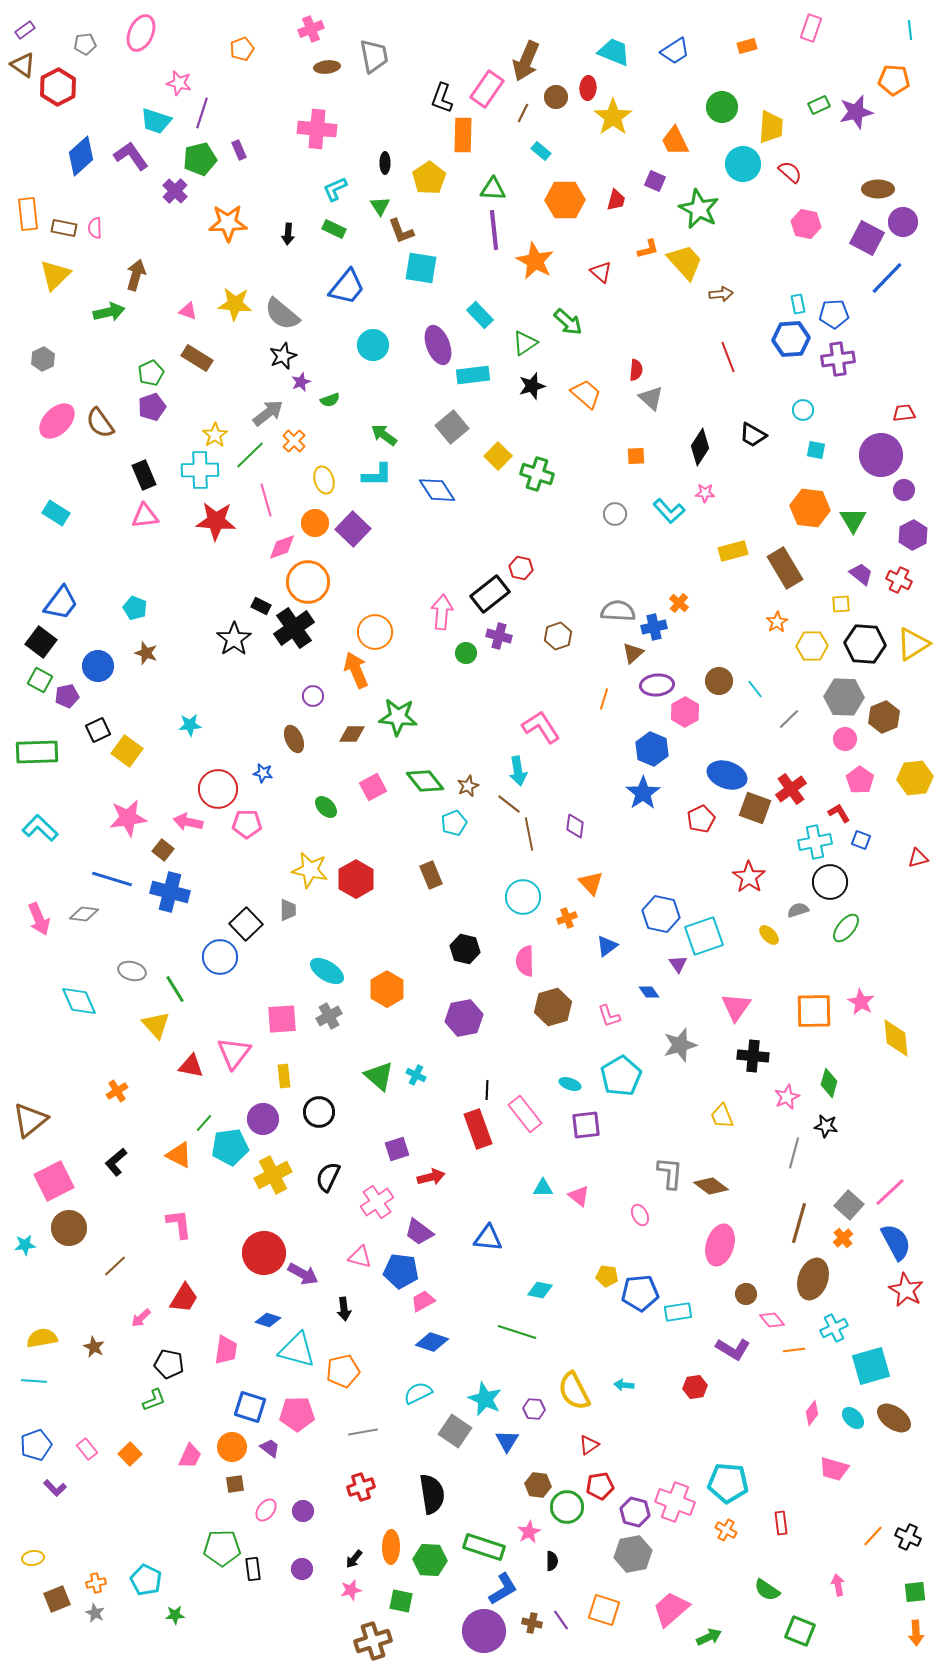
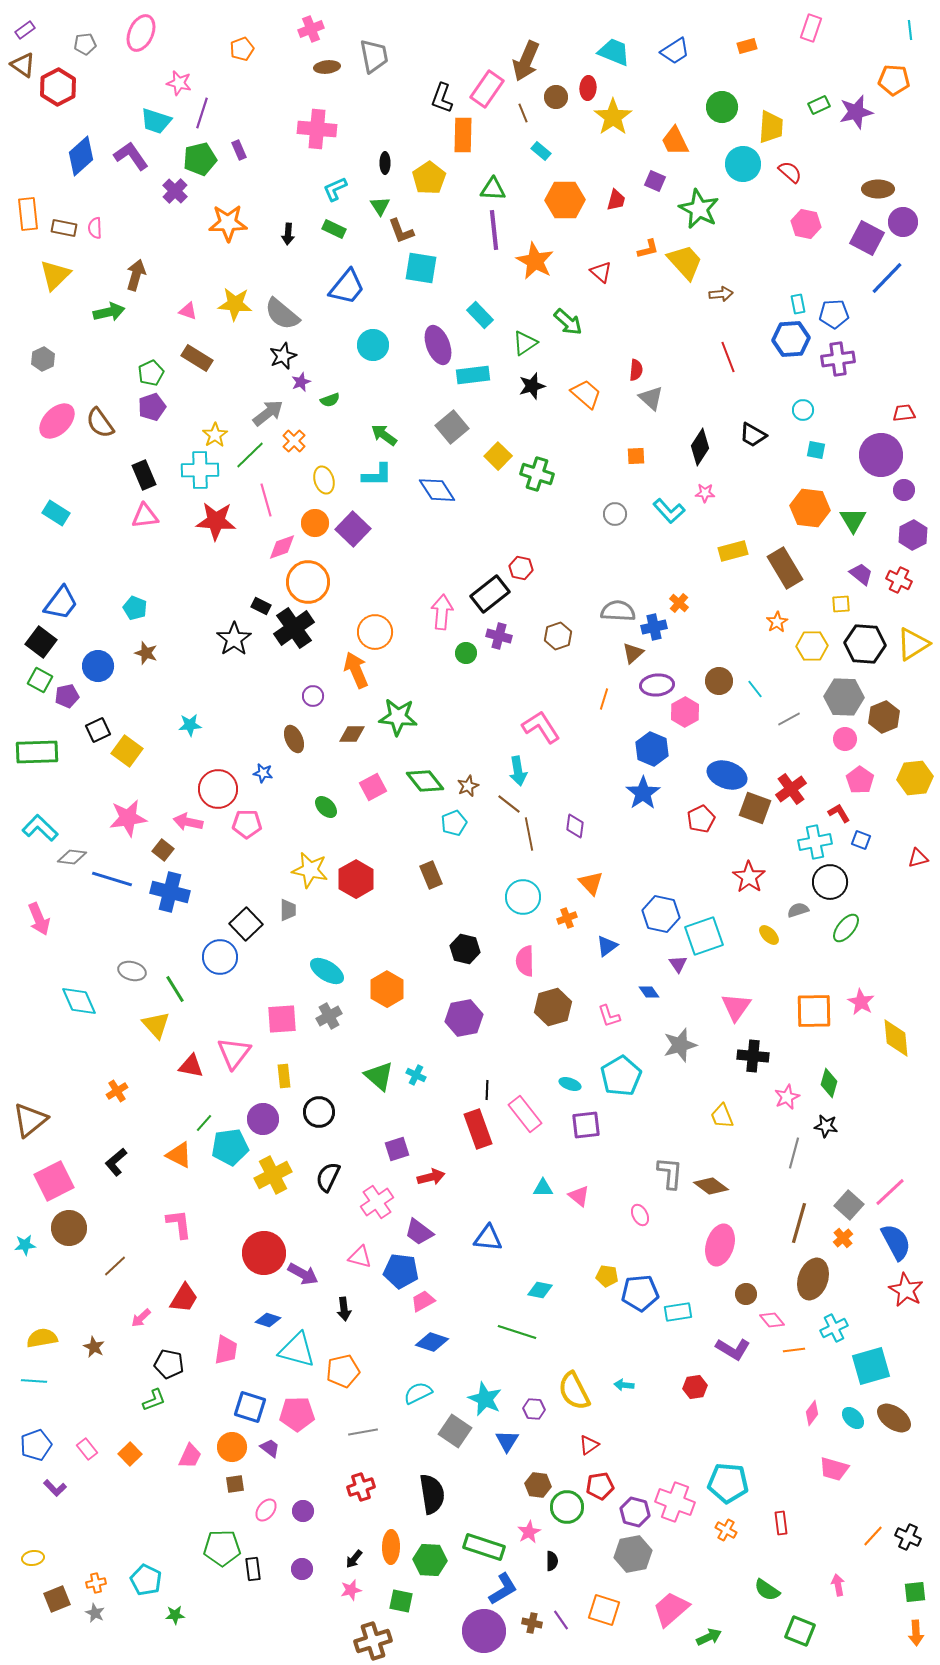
brown line at (523, 113): rotated 48 degrees counterclockwise
gray line at (789, 719): rotated 15 degrees clockwise
gray diamond at (84, 914): moved 12 px left, 57 px up
